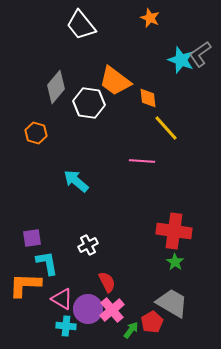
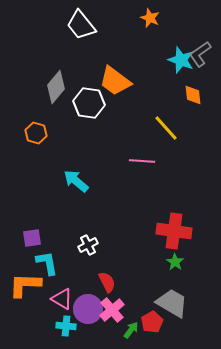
orange diamond: moved 45 px right, 3 px up
